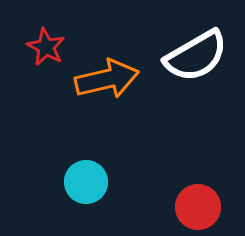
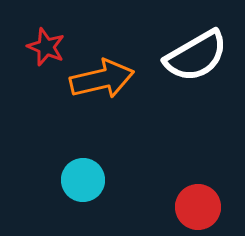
red star: rotated 6 degrees counterclockwise
orange arrow: moved 5 px left
cyan circle: moved 3 px left, 2 px up
